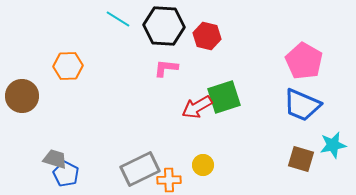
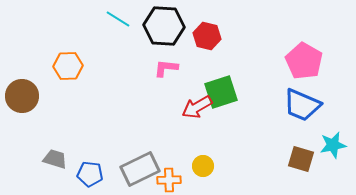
green square: moved 3 px left, 5 px up
yellow circle: moved 1 px down
blue pentagon: moved 24 px right; rotated 20 degrees counterclockwise
